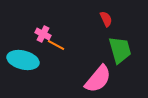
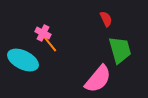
pink cross: moved 1 px up
orange line: moved 6 px left, 1 px up; rotated 24 degrees clockwise
cyan ellipse: rotated 12 degrees clockwise
